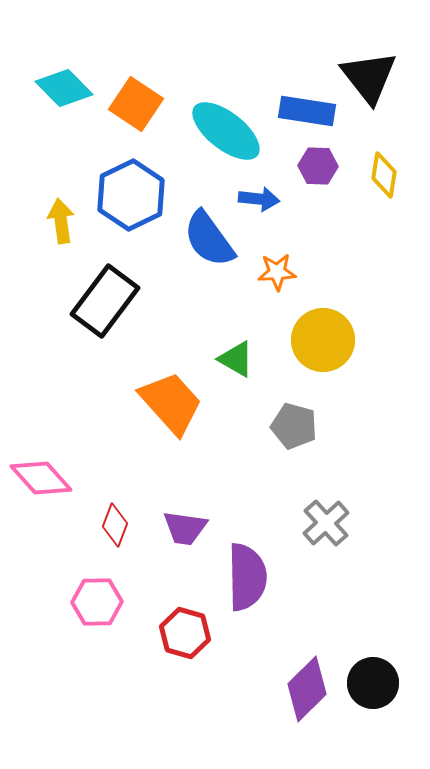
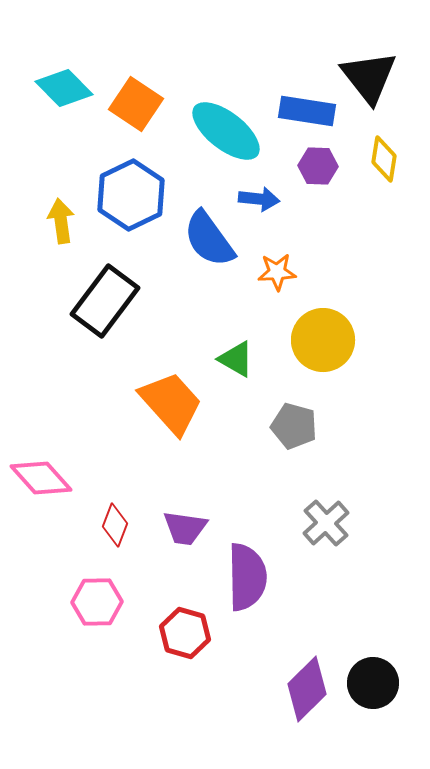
yellow diamond: moved 16 px up
